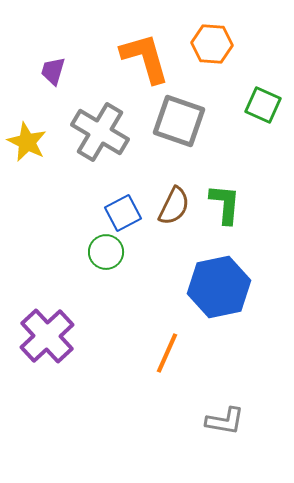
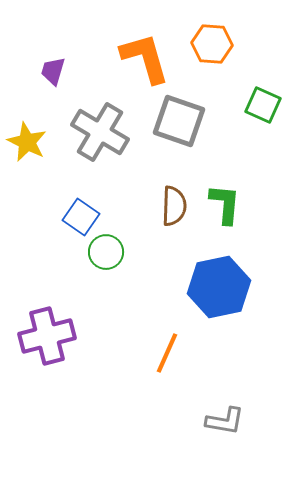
brown semicircle: rotated 24 degrees counterclockwise
blue square: moved 42 px left, 4 px down; rotated 27 degrees counterclockwise
purple cross: rotated 28 degrees clockwise
